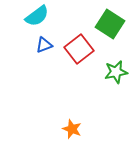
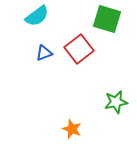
green square: moved 3 px left, 5 px up; rotated 16 degrees counterclockwise
blue triangle: moved 8 px down
green star: moved 30 px down
